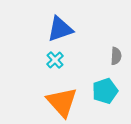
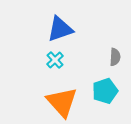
gray semicircle: moved 1 px left, 1 px down
